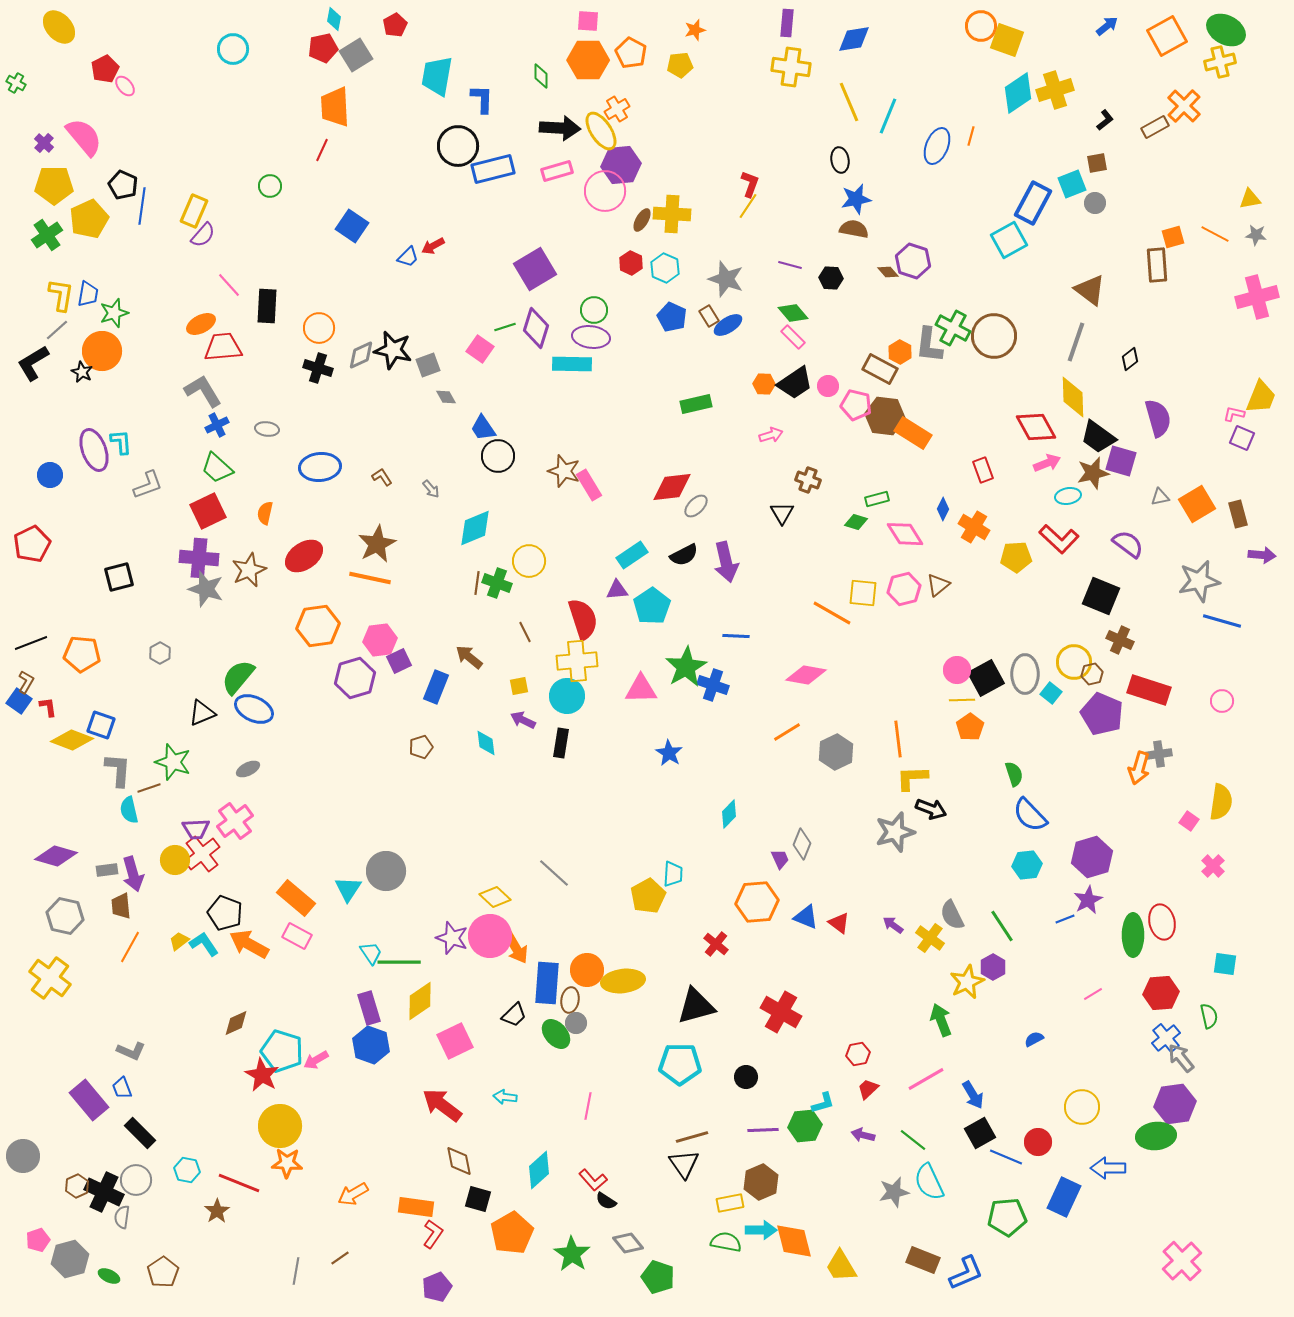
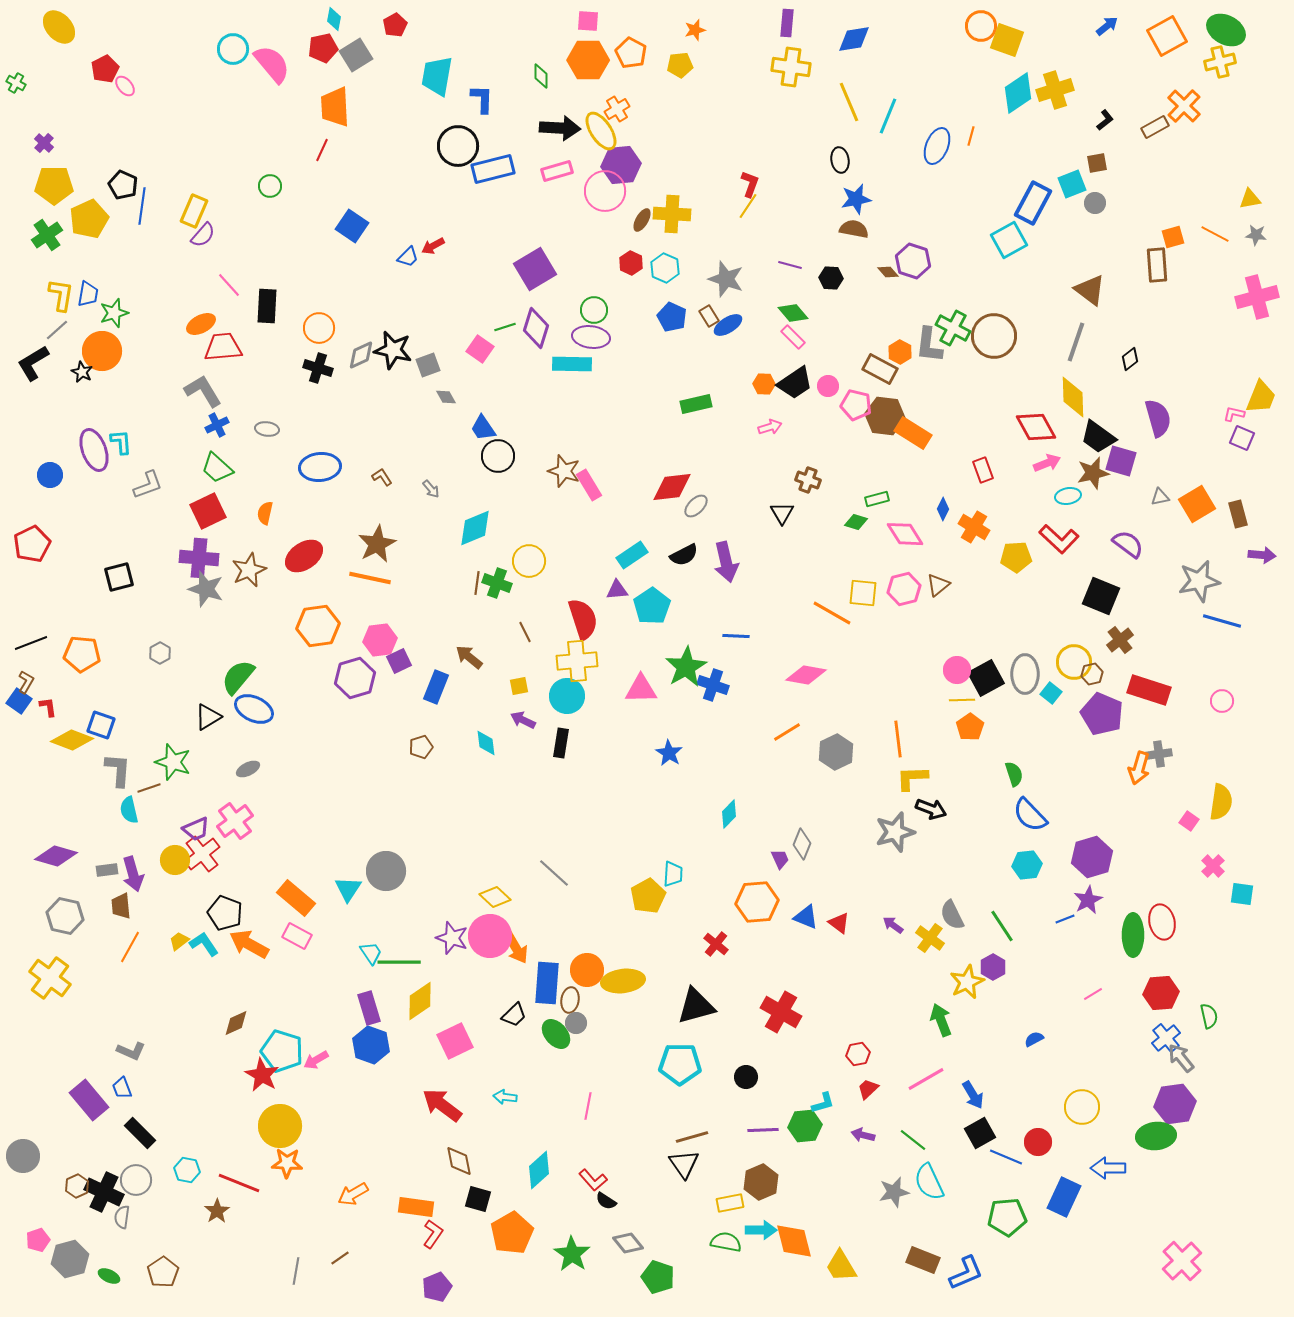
pink semicircle at (84, 137): moved 188 px right, 73 px up
pink arrow at (771, 435): moved 1 px left, 8 px up
brown cross at (1120, 640): rotated 28 degrees clockwise
black triangle at (202, 713): moved 6 px right, 4 px down; rotated 8 degrees counterclockwise
purple trapezoid at (196, 829): rotated 20 degrees counterclockwise
cyan square at (1225, 964): moved 17 px right, 70 px up
